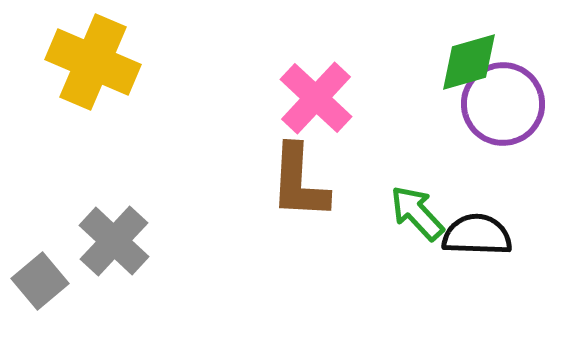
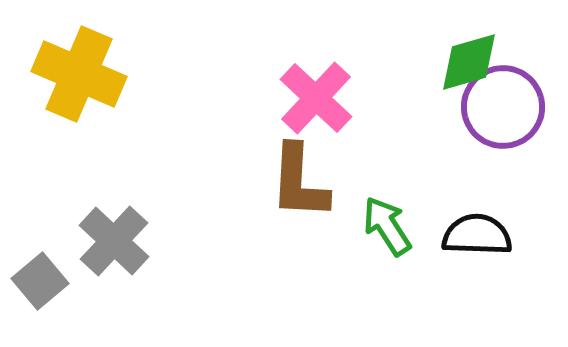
yellow cross: moved 14 px left, 12 px down
purple circle: moved 3 px down
green arrow: moved 30 px left, 13 px down; rotated 10 degrees clockwise
